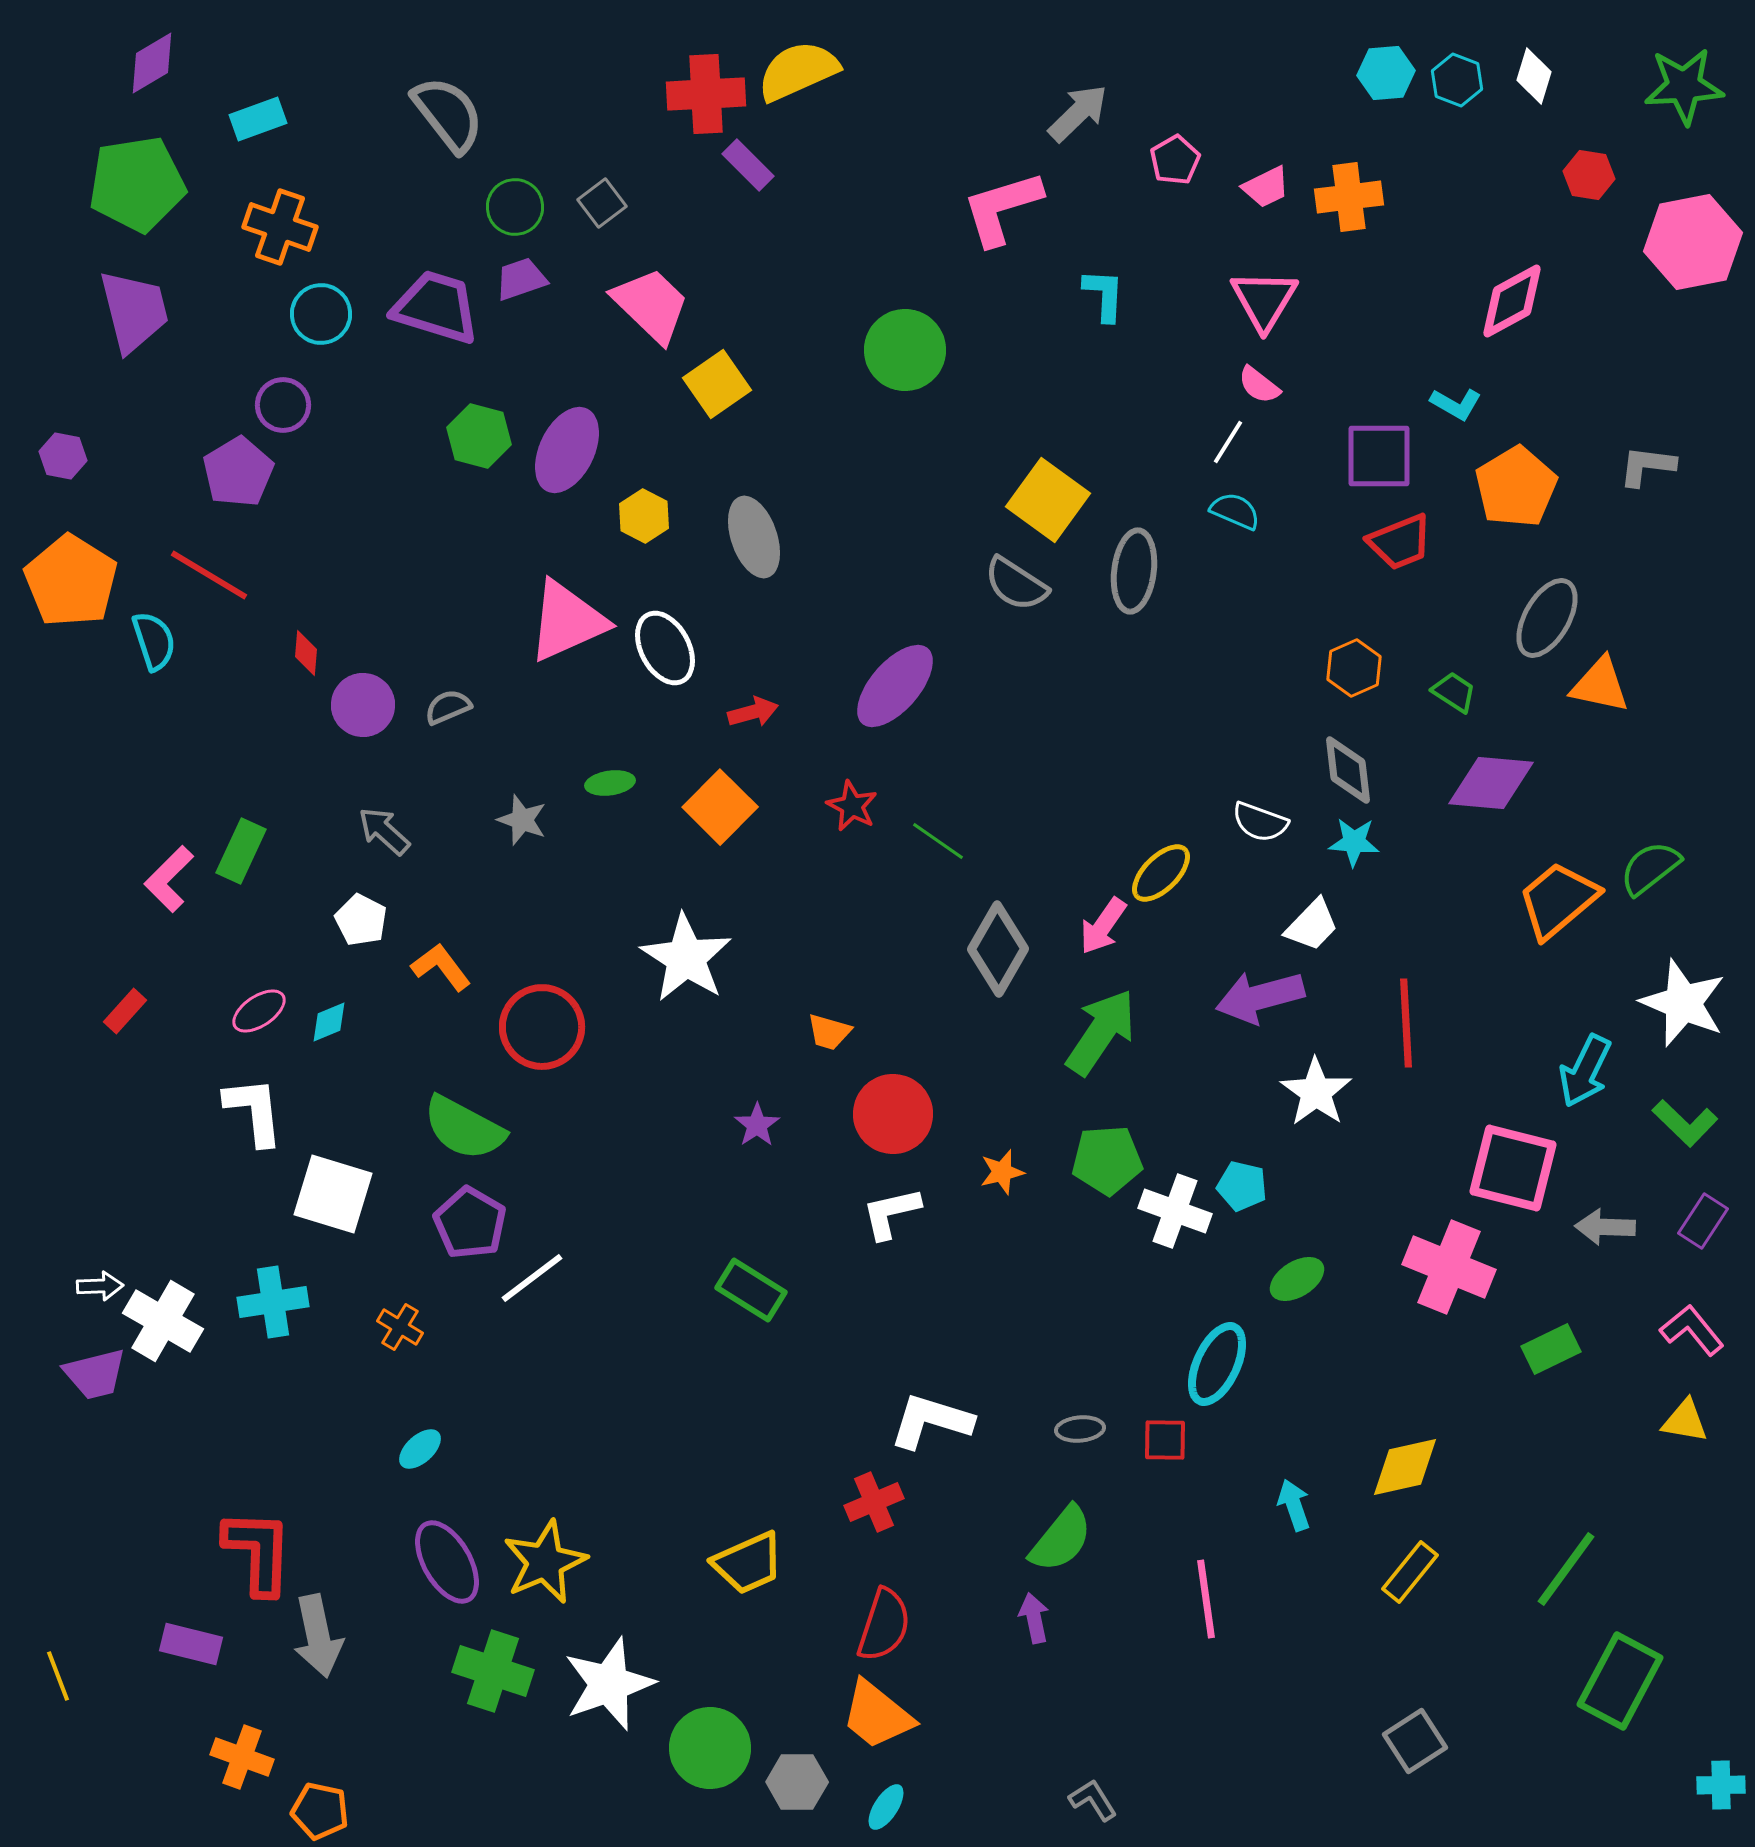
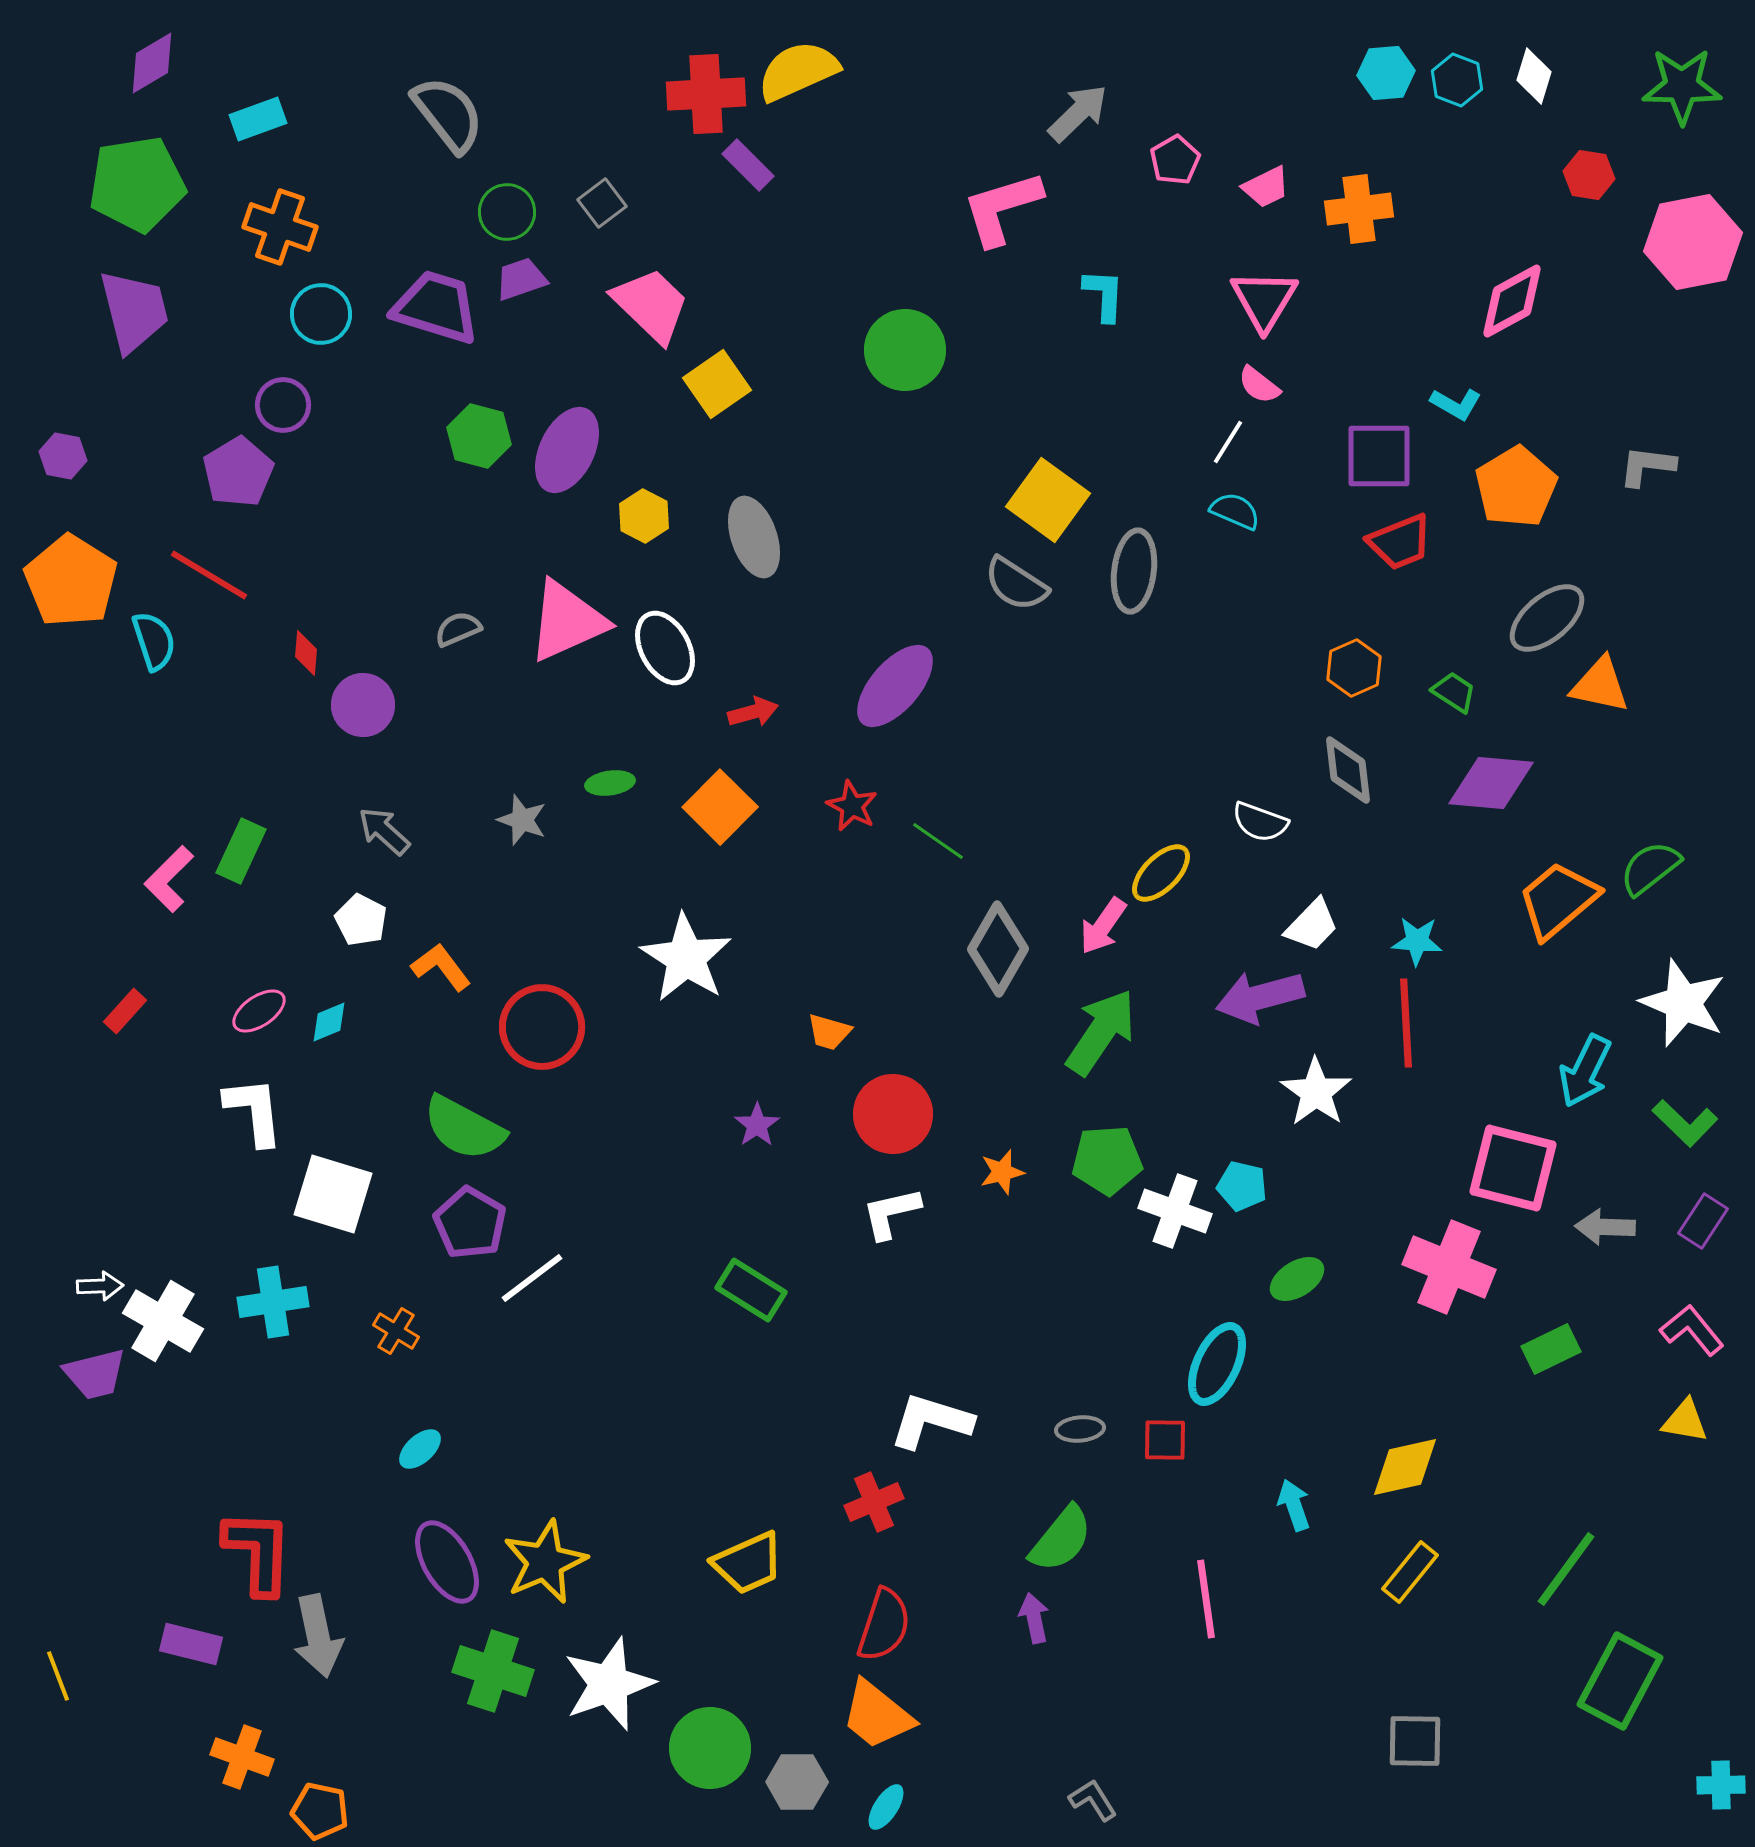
green star at (1684, 86): moved 2 px left; rotated 4 degrees clockwise
orange cross at (1349, 197): moved 10 px right, 12 px down
green circle at (515, 207): moved 8 px left, 5 px down
gray ellipse at (1547, 618): rotated 20 degrees clockwise
gray semicircle at (448, 707): moved 10 px right, 78 px up
cyan star at (1354, 842): moved 63 px right, 99 px down
orange cross at (400, 1327): moved 4 px left, 4 px down
gray square at (1415, 1741): rotated 34 degrees clockwise
